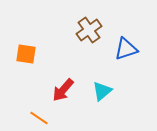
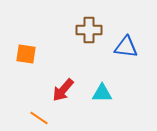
brown cross: rotated 35 degrees clockwise
blue triangle: moved 2 px up; rotated 25 degrees clockwise
cyan triangle: moved 2 px down; rotated 40 degrees clockwise
